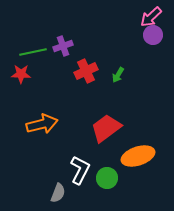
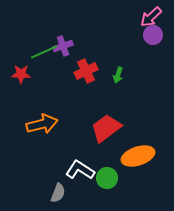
green line: moved 11 px right; rotated 12 degrees counterclockwise
green arrow: rotated 14 degrees counterclockwise
white L-shape: rotated 84 degrees counterclockwise
